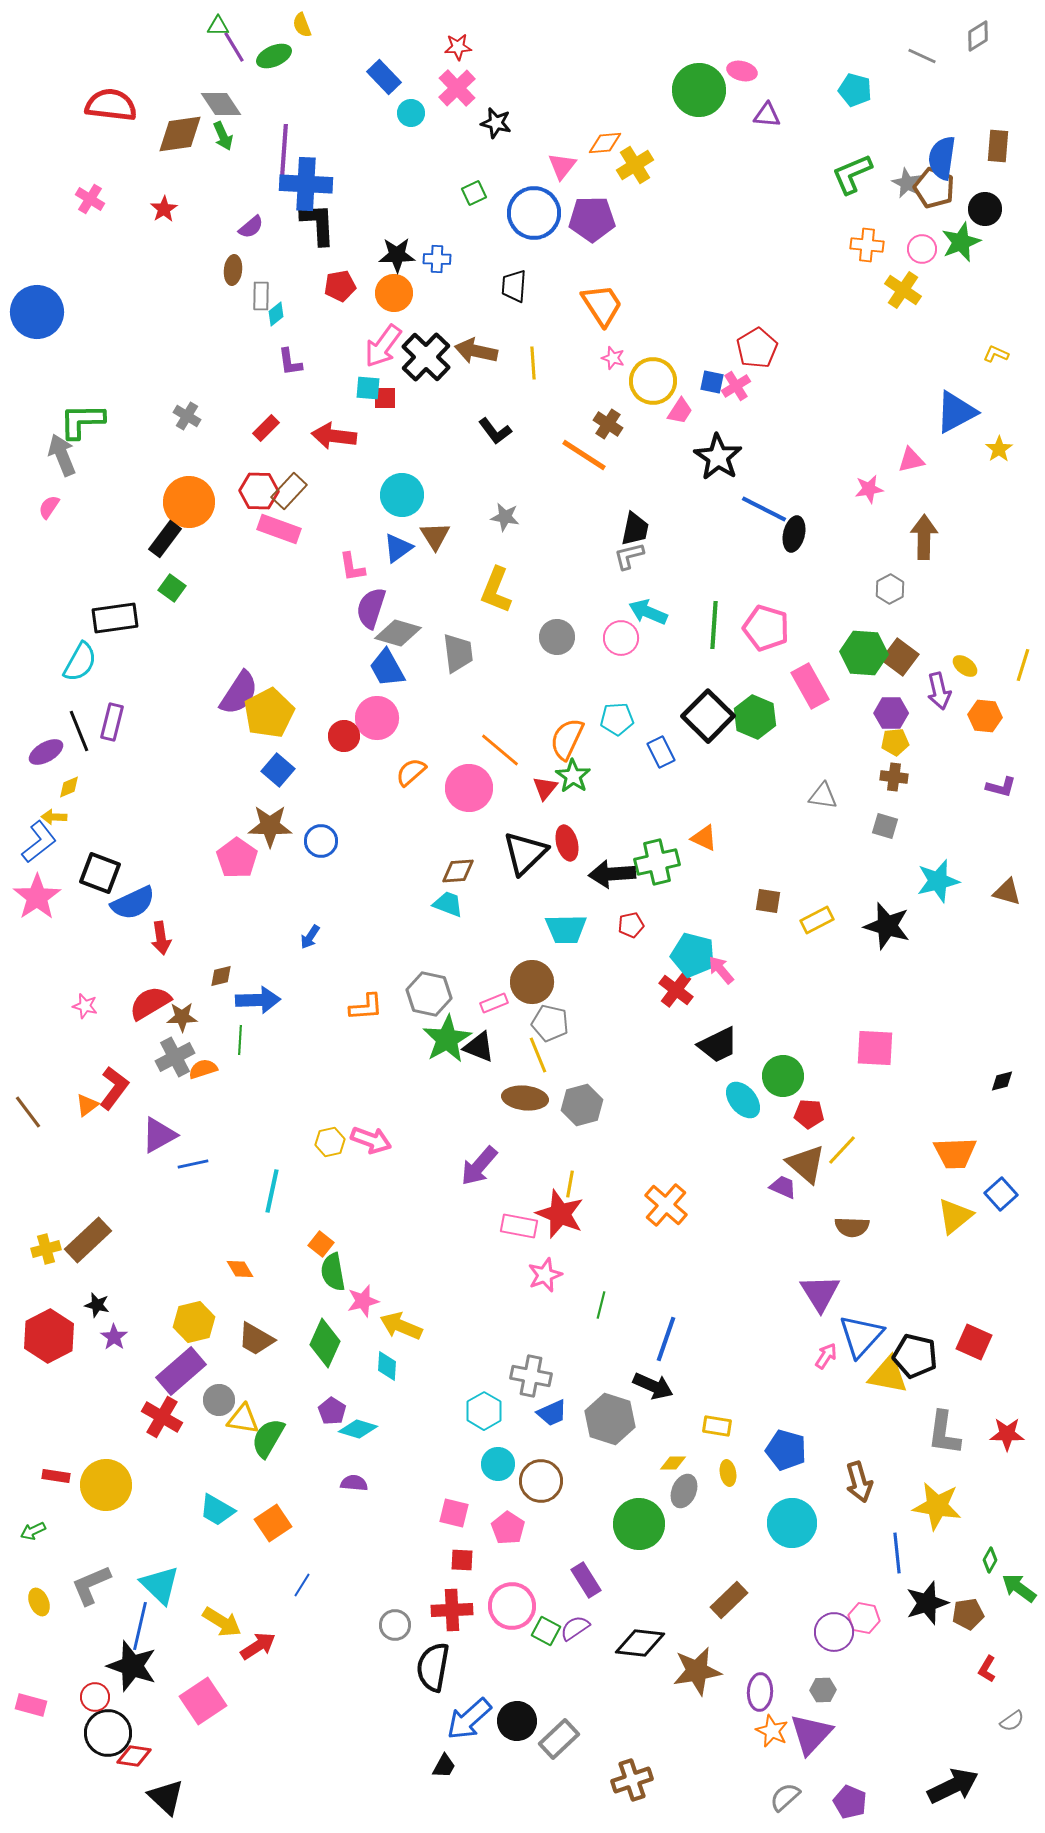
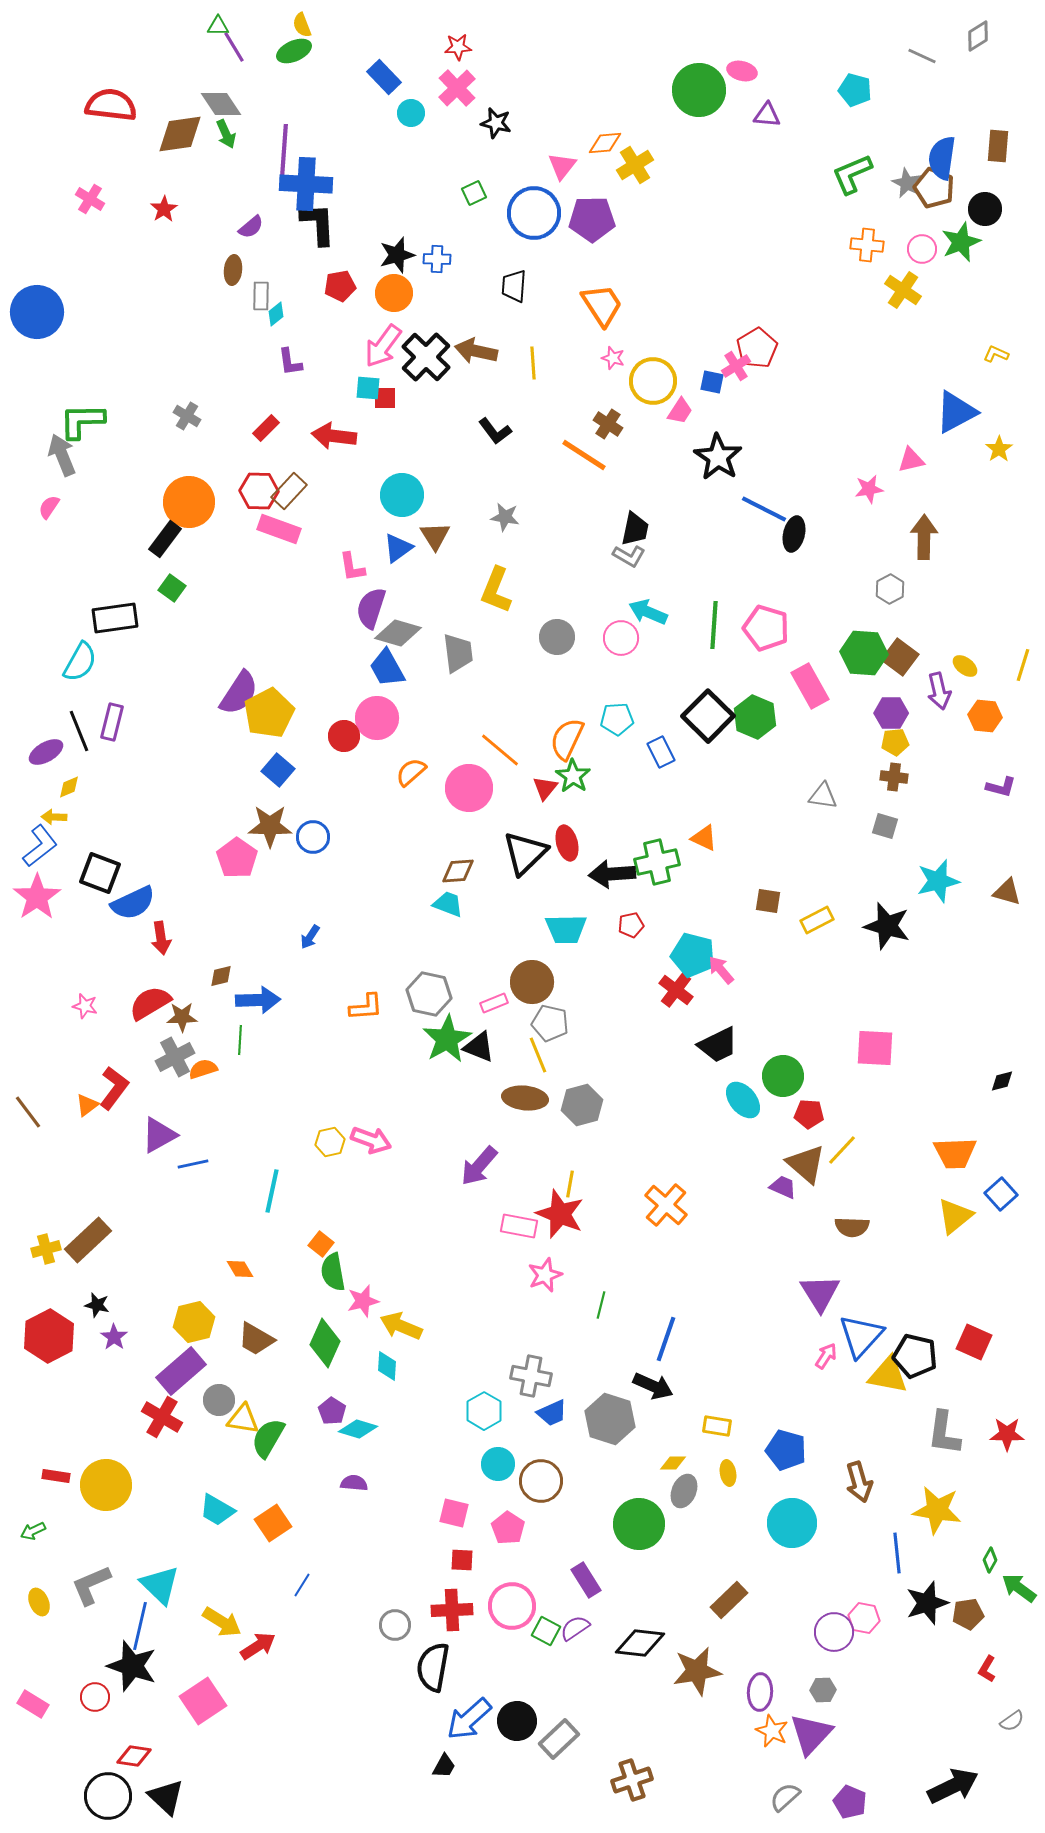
green ellipse at (274, 56): moved 20 px right, 5 px up
green arrow at (223, 136): moved 3 px right, 2 px up
black star at (397, 255): rotated 15 degrees counterclockwise
pink cross at (736, 386): moved 20 px up
gray L-shape at (629, 556): rotated 136 degrees counterclockwise
blue circle at (321, 841): moved 8 px left, 4 px up
blue L-shape at (39, 842): moved 1 px right, 4 px down
yellow star at (937, 1506): moved 4 px down
pink rectangle at (31, 1705): moved 2 px right, 1 px up; rotated 16 degrees clockwise
black circle at (108, 1733): moved 63 px down
